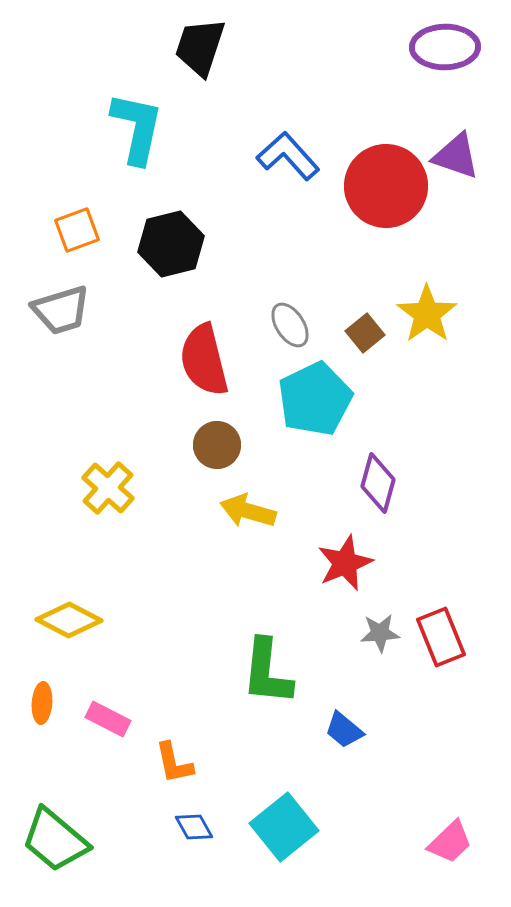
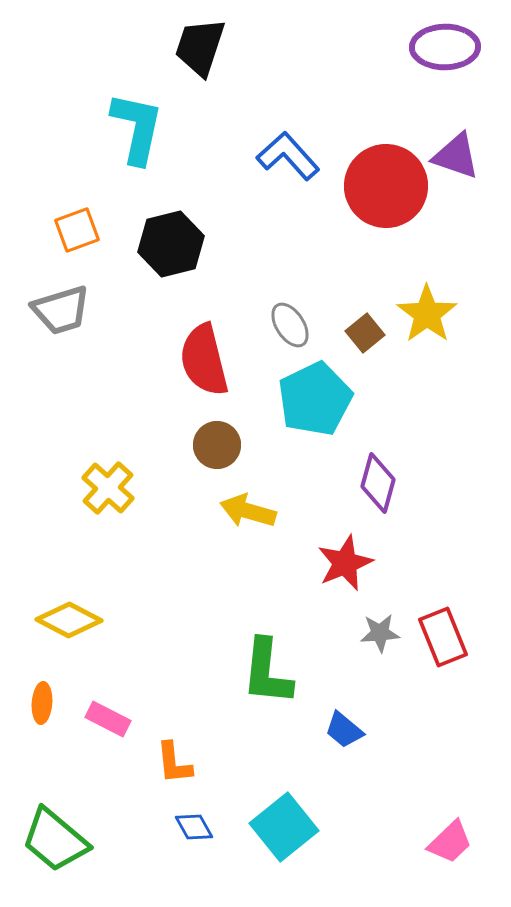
red rectangle: moved 2 px right
orange L-shape: rotated 6 degrees clockwise
